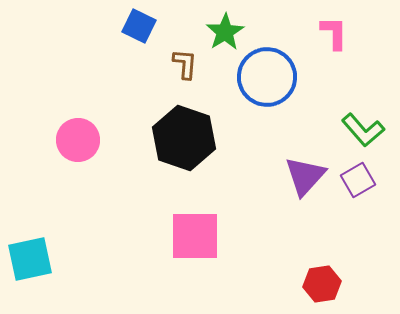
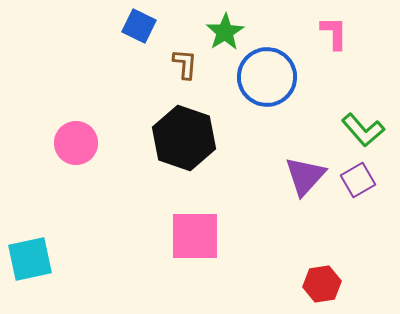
pink circle: moved 2 px left, 3 px down
